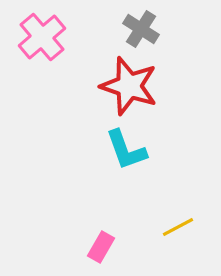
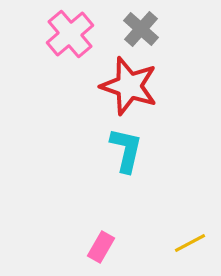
gray cross: rotated 9 degrees clockwise
pink cross: moved 28 px right, 3 px up
cyan L-shape: rotated 147 degrees counterclockwise
yellow line: moved 12 px right, 16 px down
